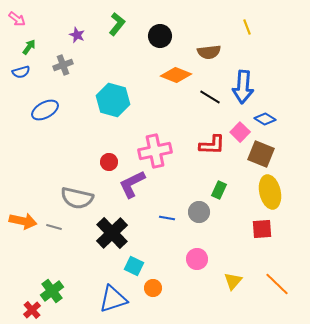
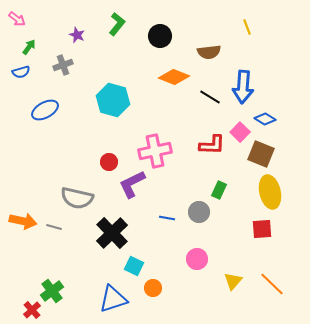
orange diamond: moved 2 px left, 2 px down
orange line: moved 5 px left
